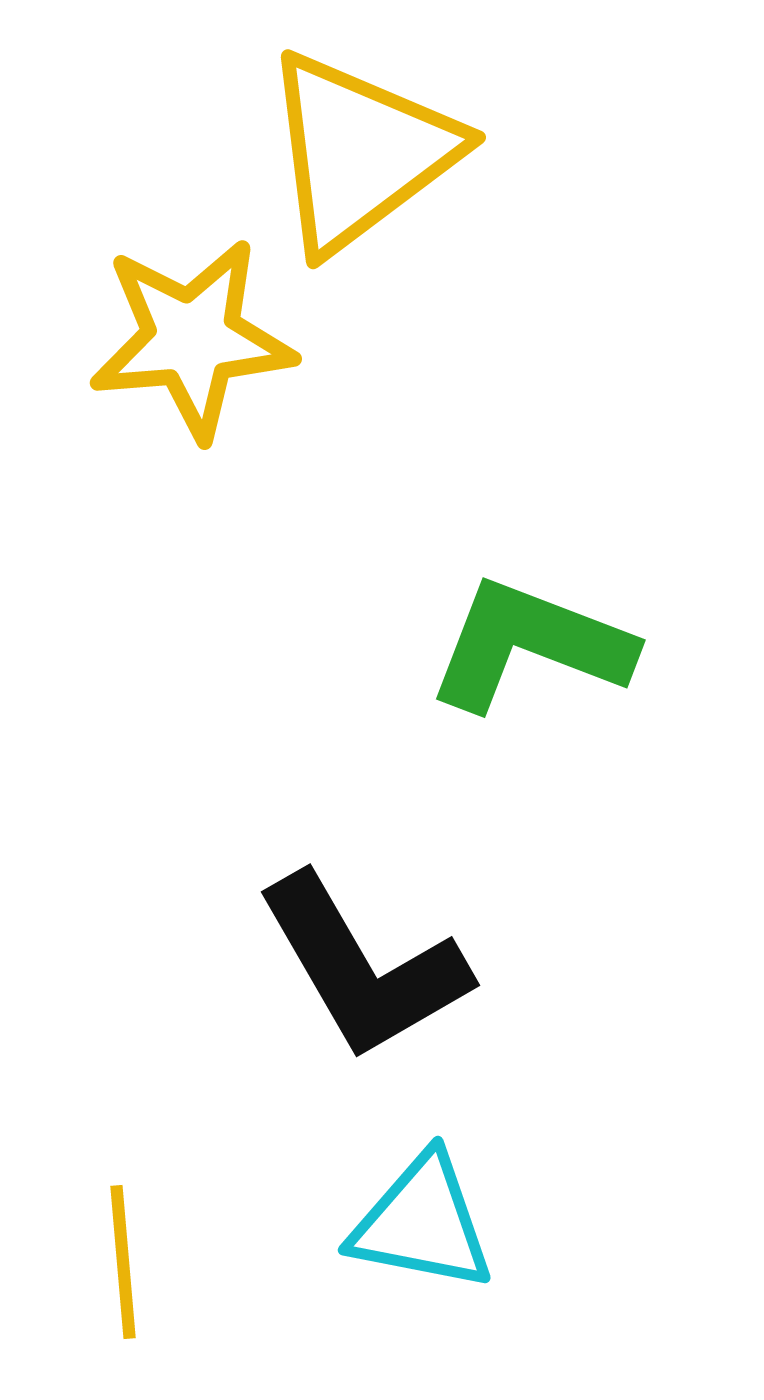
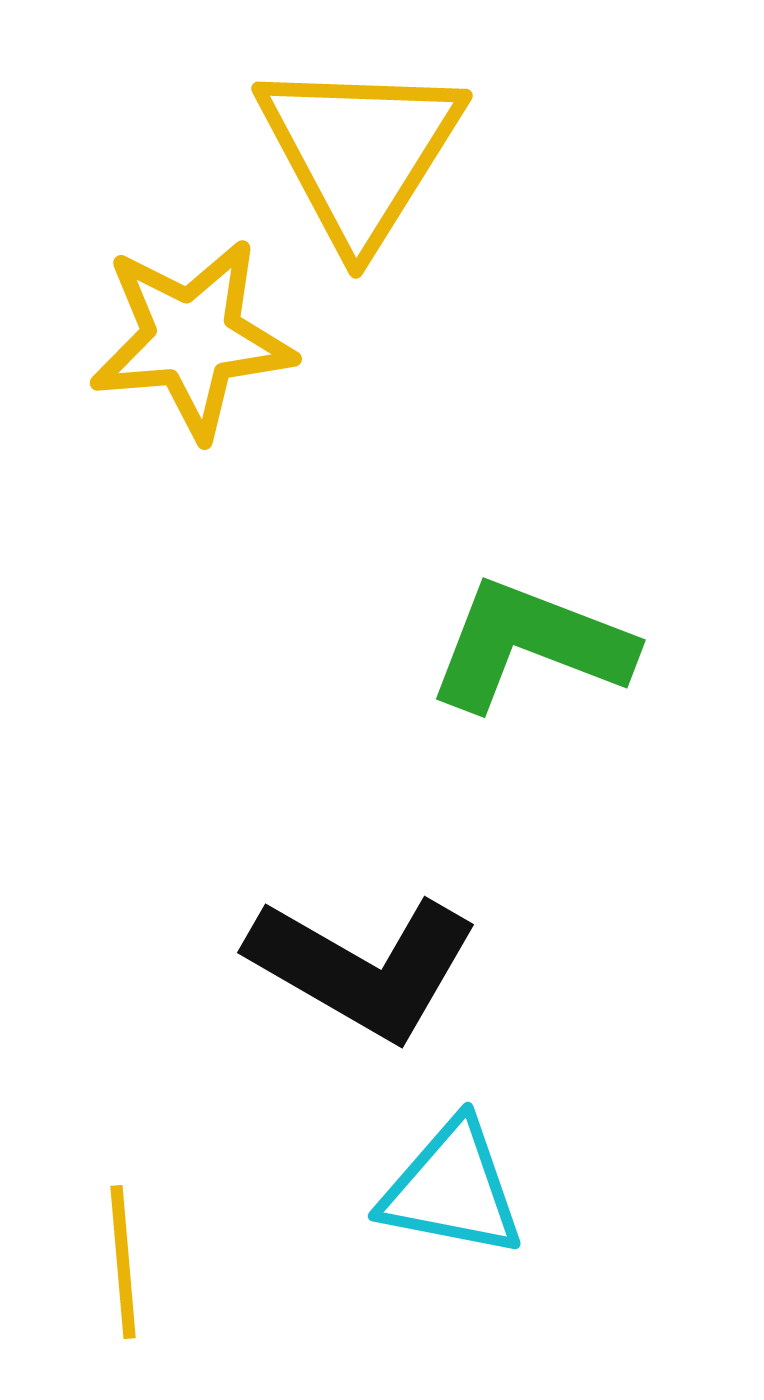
yellow triangle: rotated 21 degrees counterclockwise
black L-shape: rotated 30 degrees counterclockwise
cyan triangle: moved 30 px right, 34 px up
